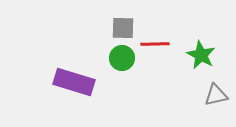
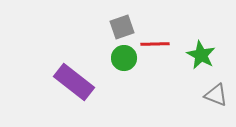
gray square: moved 1 px left, 1 px up; rotated 20 degrees counterclockwise
green circle: moved 2 px right
purple rectangle: rotated 21 degrees clockwise
gray triangle: rotated 35 degrees clockwise
